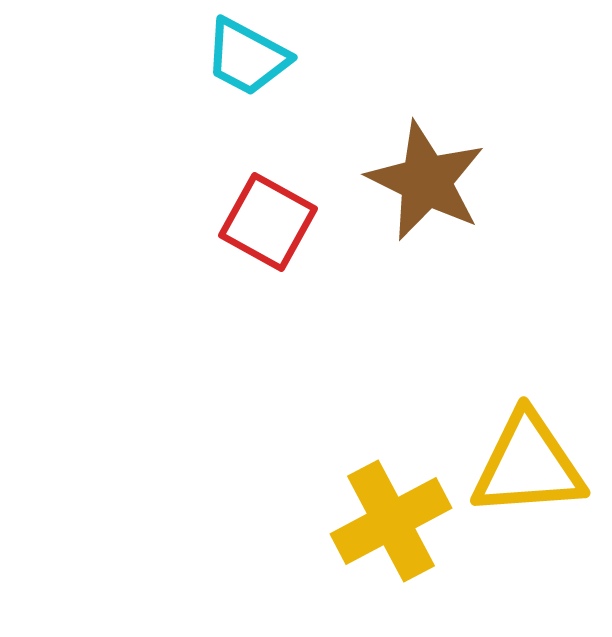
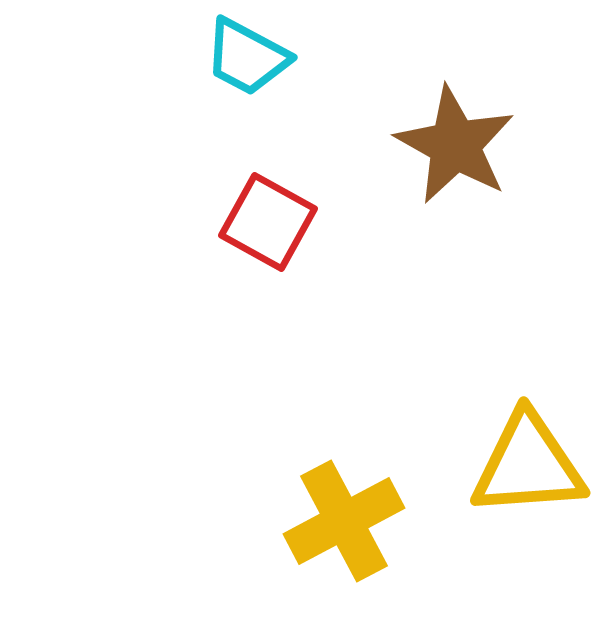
brown star: moved 29 px right, 36 px up; rotated 3 degrees clockwise
yellow cross: moved 47 px left
